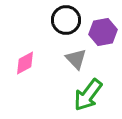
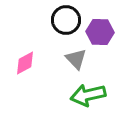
purple hexagon: moved 3 px left; rotated 12 degrees clockwise
green arrow: rotated 40 degrees clockwise
